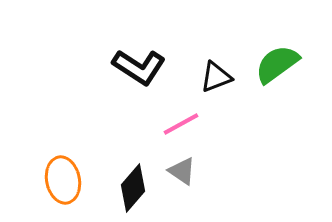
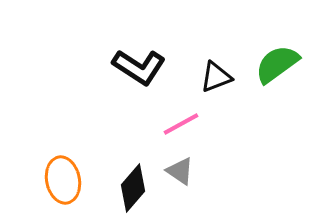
gray triangle: moved 2 px left
